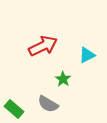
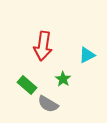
red arrow: rotated 124 degrees clockwise
green rectangle: moved 13 px right, 24 px up
